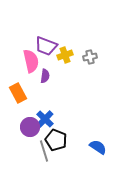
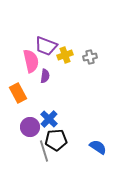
blue cross: moved 4 px right
black pentagon: rotated 25 degrees counterclockwise
